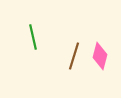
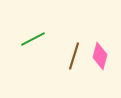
green line: moved 2 px down; rotated 75 degrees clockwise
